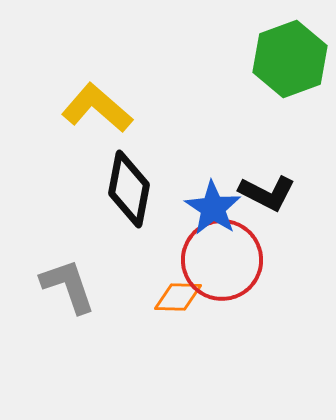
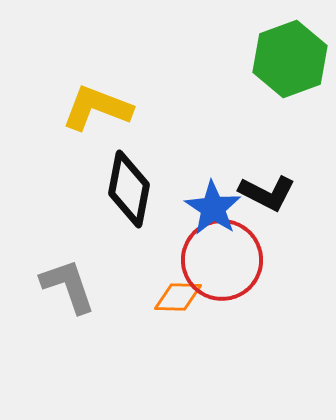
yellow L-shape: rotated 20 degrees counterclockwise
